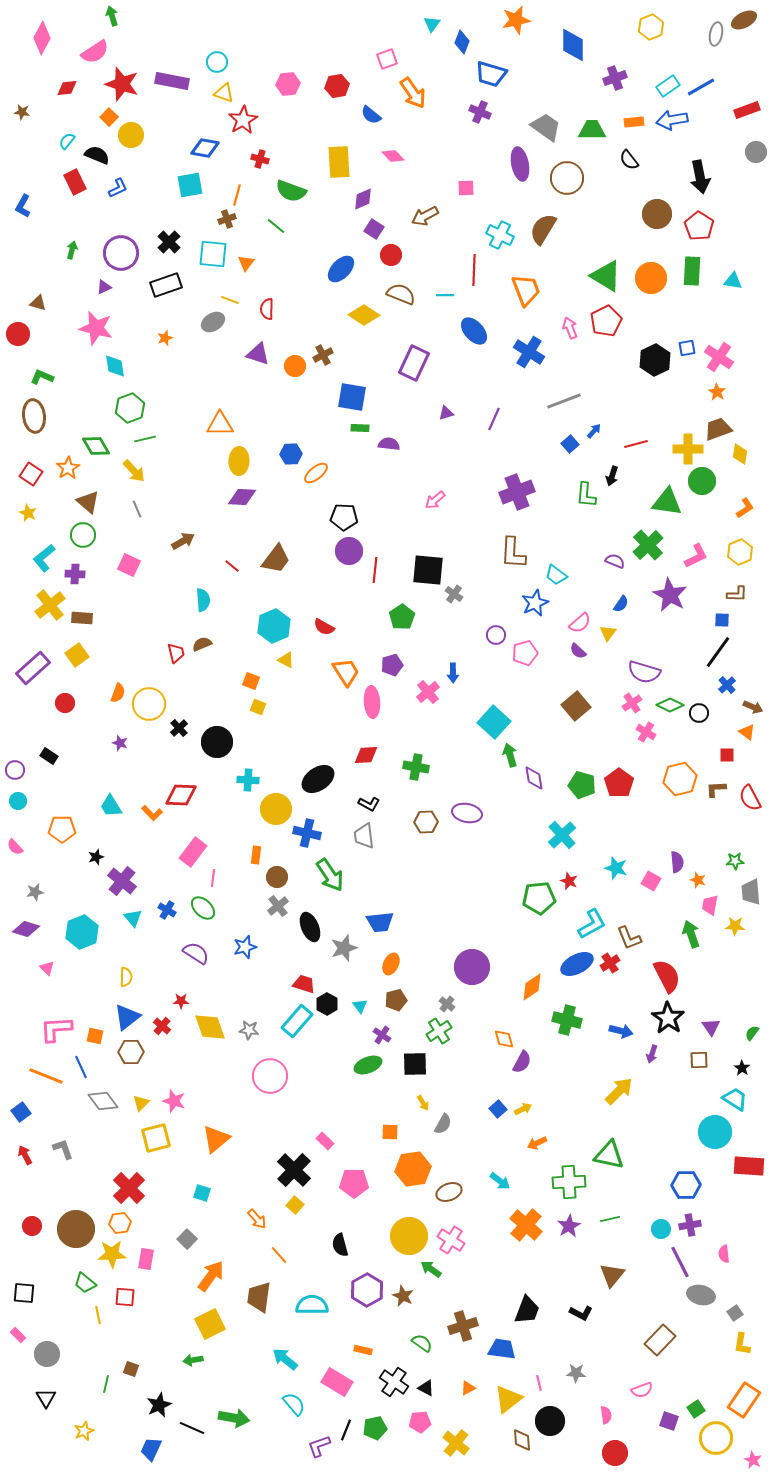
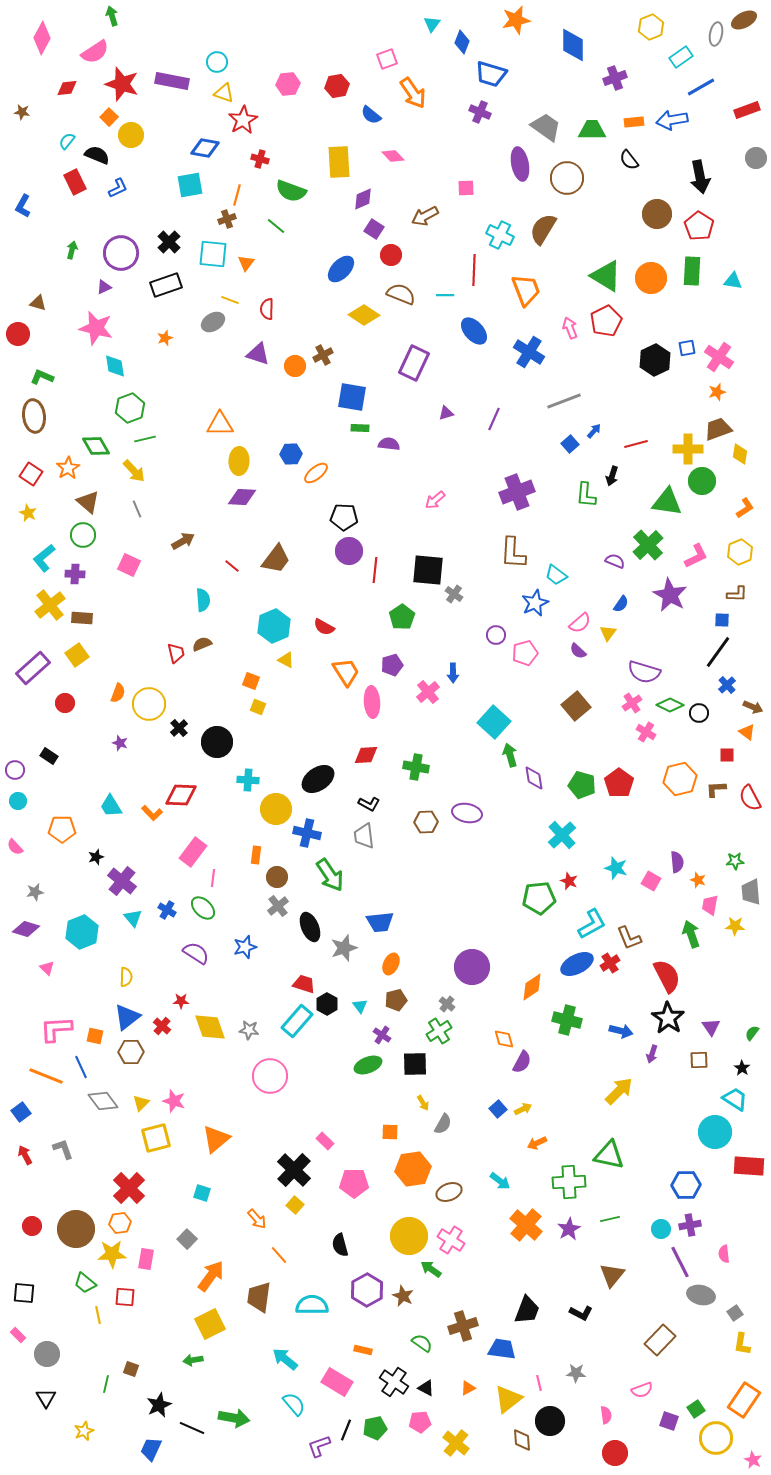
cyan rectangle at (668, 86): moved 13 px right, 29 px up
gray circle at (756, 152): moved 6 px down
orange star at (717, 392): rotated 24 degrees clockwise
purple star at (569, 1226): moved 3 px down
